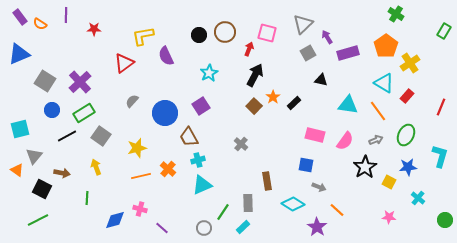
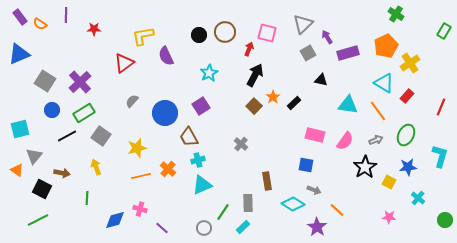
orange pentagon at (386, 46): rotated 10 degrees clockwise
gray arrow at (319, 187): moved 5 px left, 3 px down
